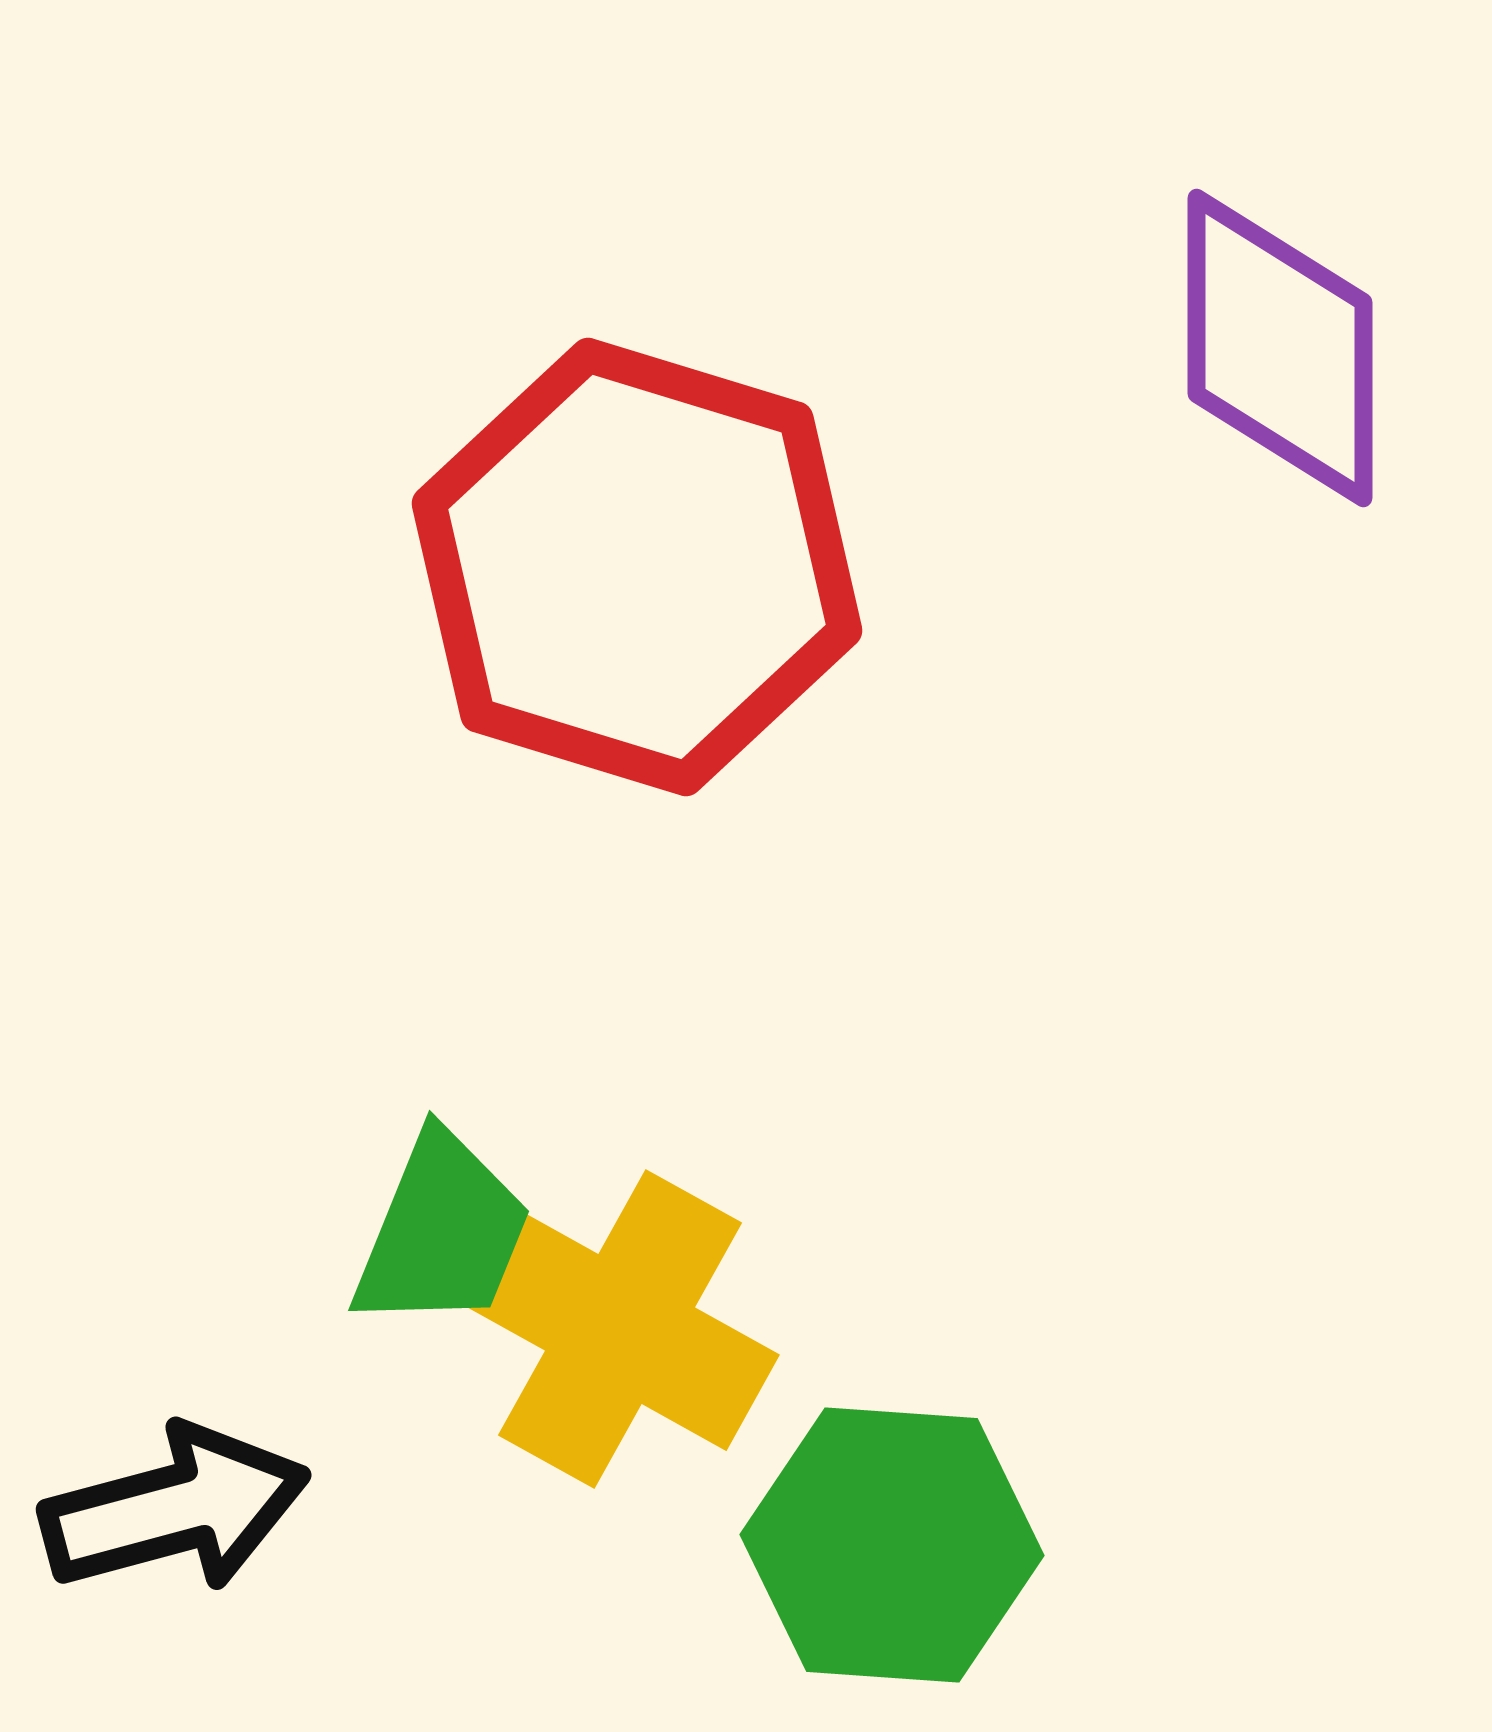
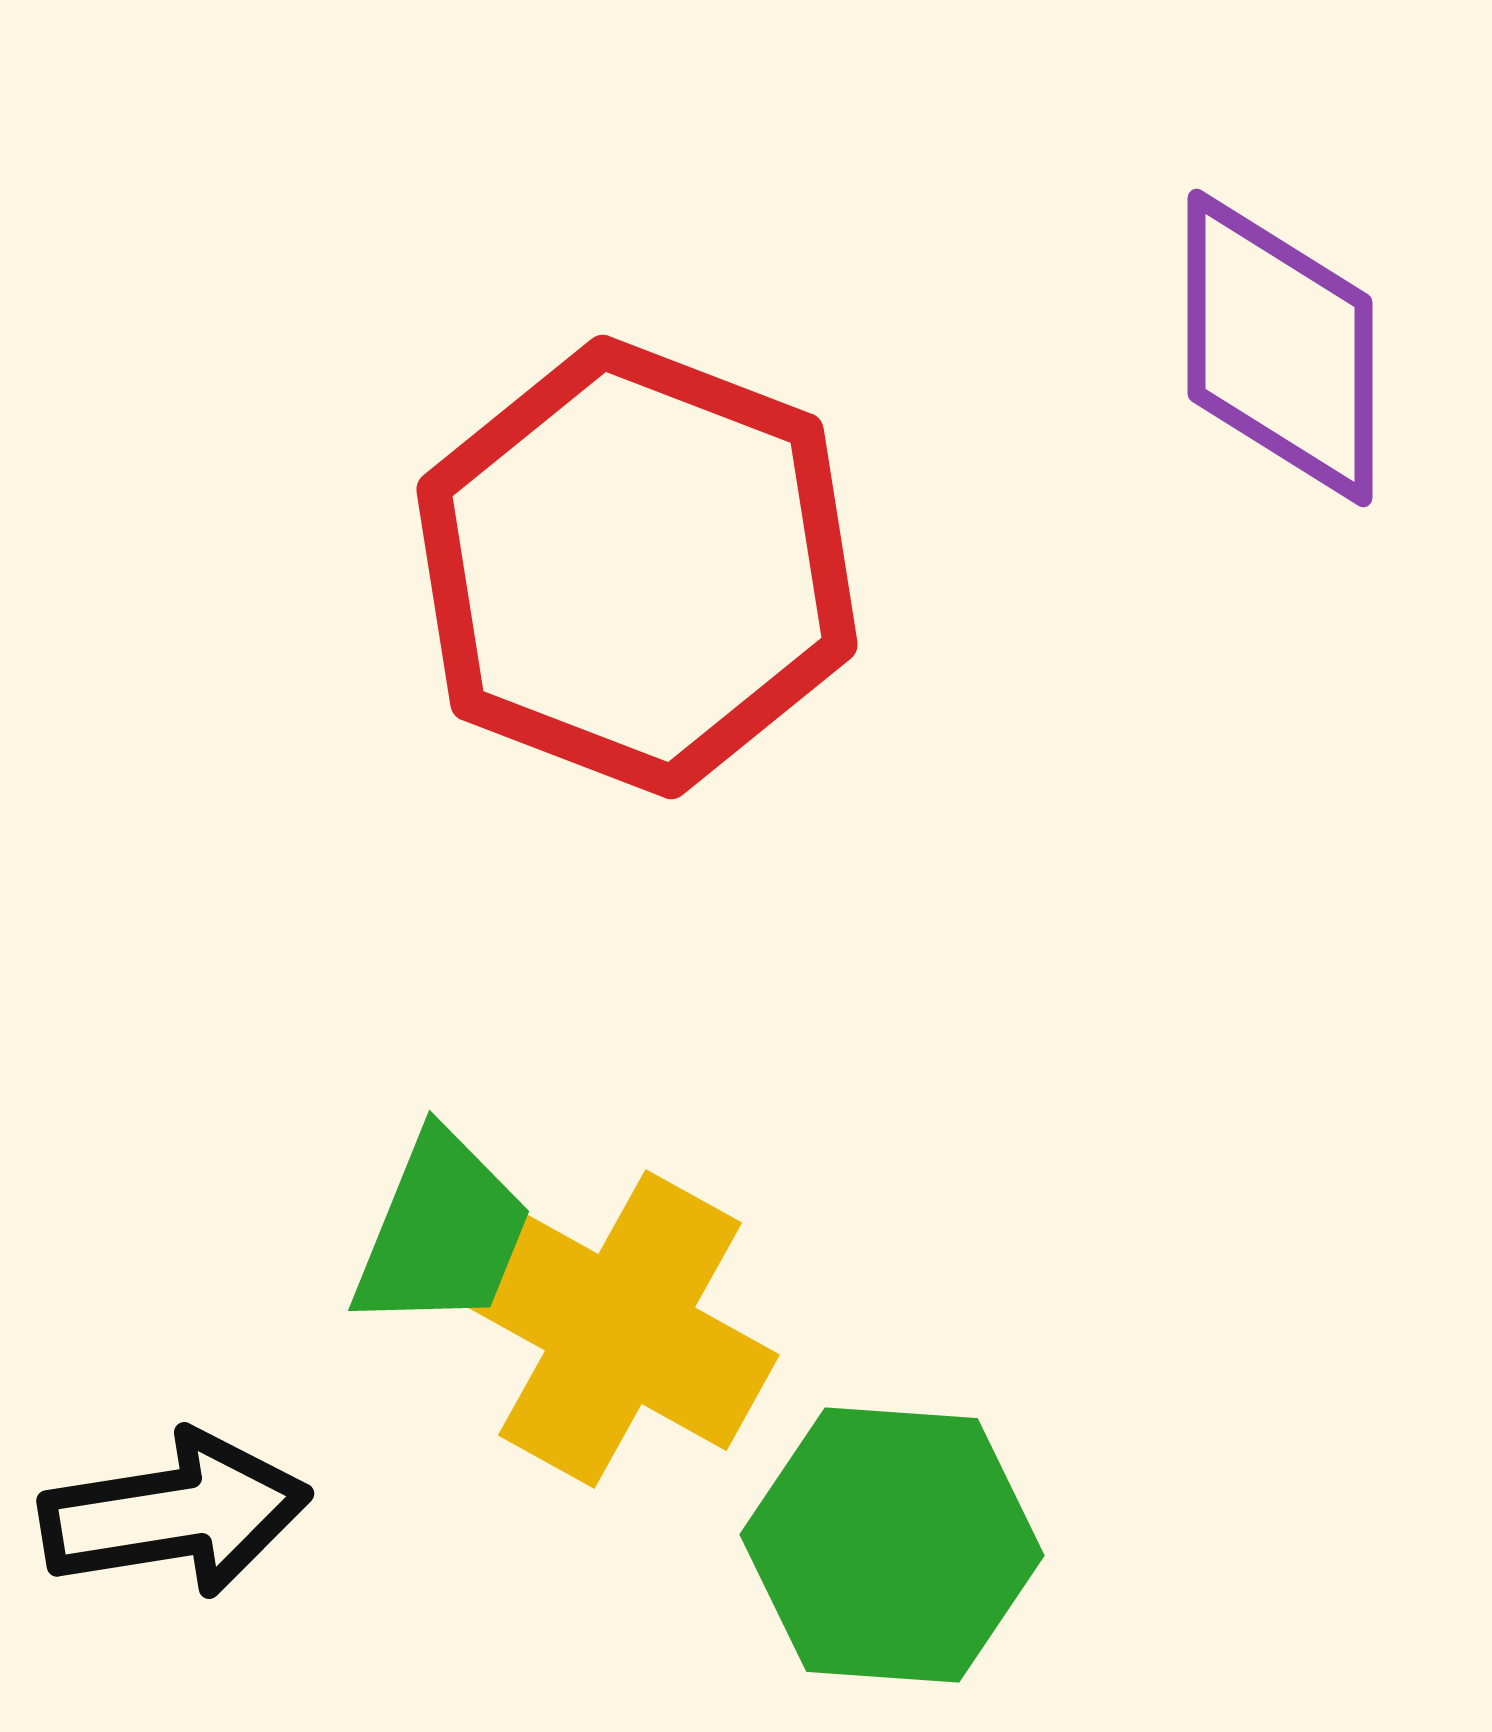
red hexagon: rotated 4 degrees clockwise
black arrow: moved 5 px down; rotated 6 degrees clockwise
